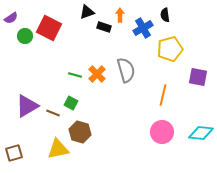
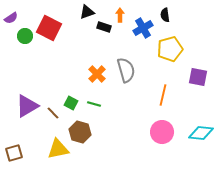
green line: moved 19 px right, 29 px down
brown line: rotated 24 degrees clockwise
